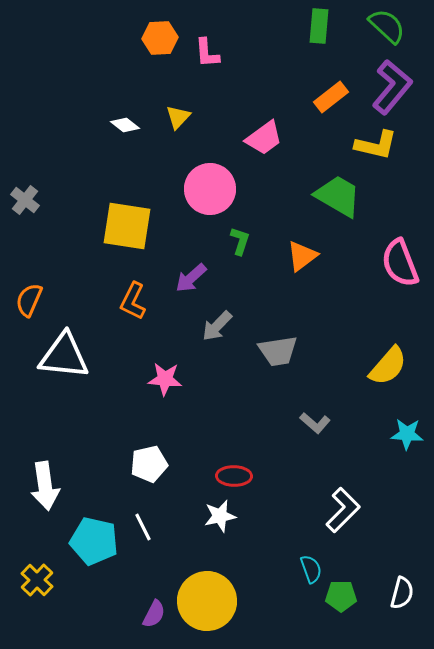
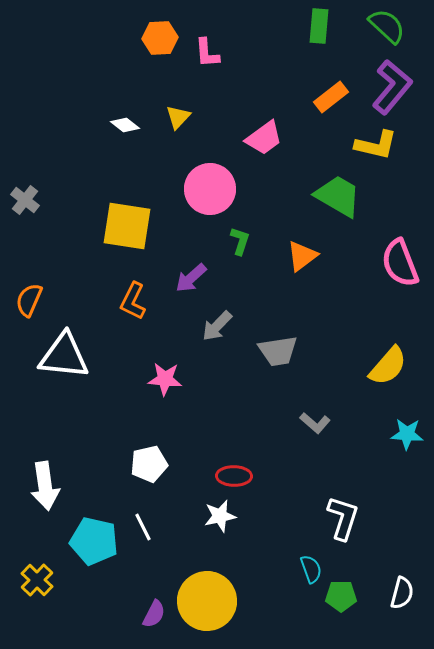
white L-shape: moved 8 px down; rotated 27 degrees counterclockwise
